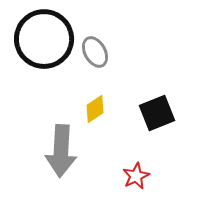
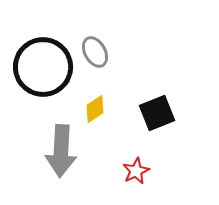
black circle: moved 1 px left, 28 px down
red star: moved 5 px up
